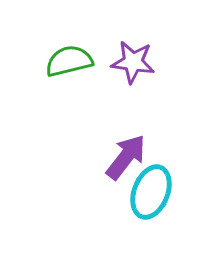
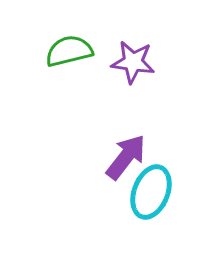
green semicircle: moved 10 px up
